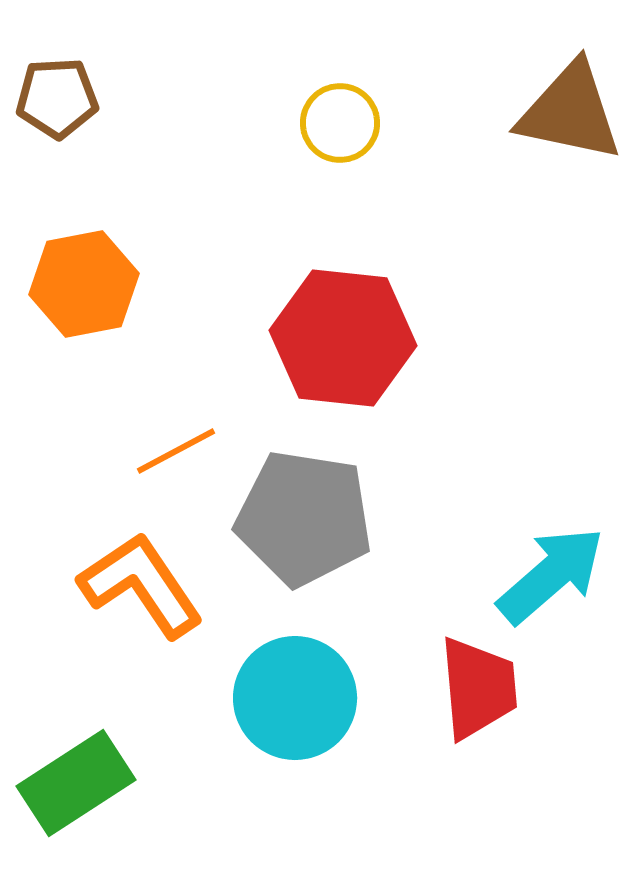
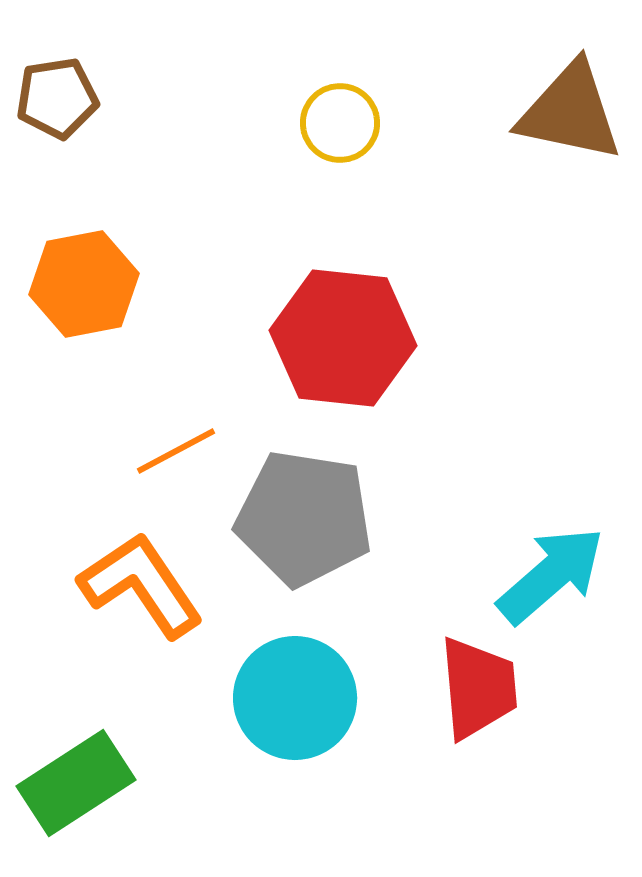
brown pentagon: rotated 6 degrees counterclockwise
